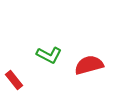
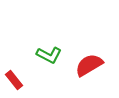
red semicircle: rotated 16 degrees counterclockwise
